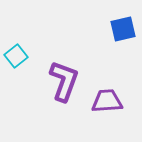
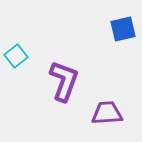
purple trapezoid: moved 12 px down
